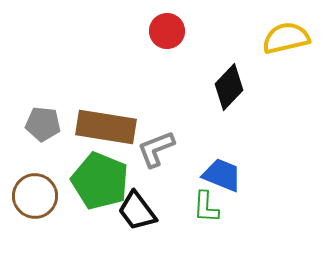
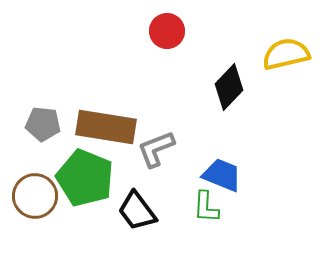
yellow semicircle: moved 16 px down
green pentagon: moved 15 px left, 3 px up
